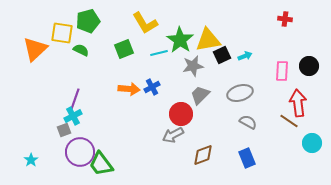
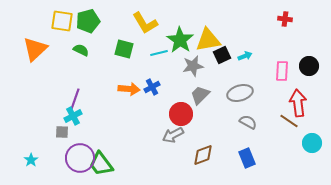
yellow square: moved 12 px up
green square: rotated 36 degrees clockwise
gray square: moved 2 px left, 2 px down; rotated 24 degrees clockwise
purple circle: moved 6 px down
